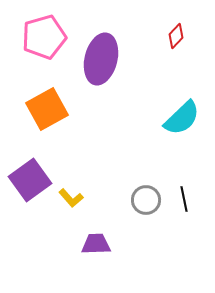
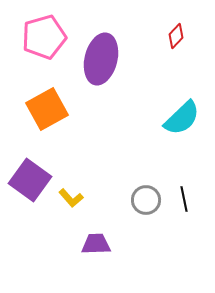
purple square: rotated 18 degrees counterclockwise
